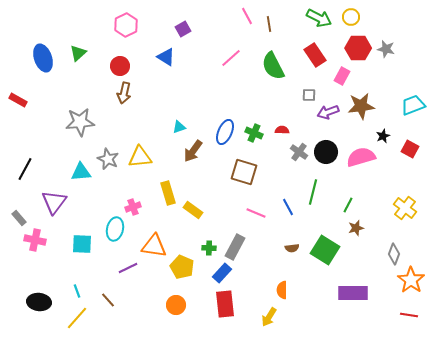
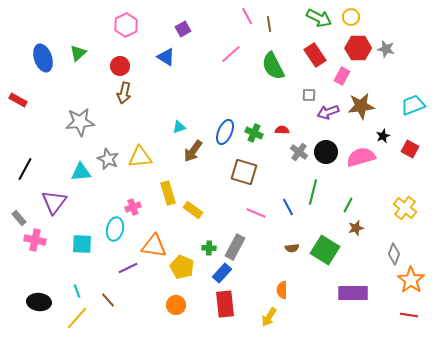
pink line at (231, 58): moved 4 px up
